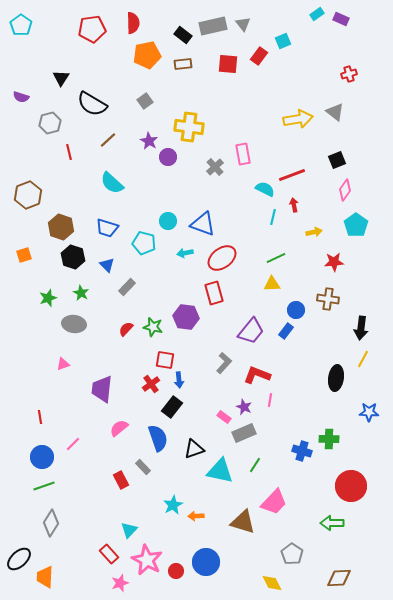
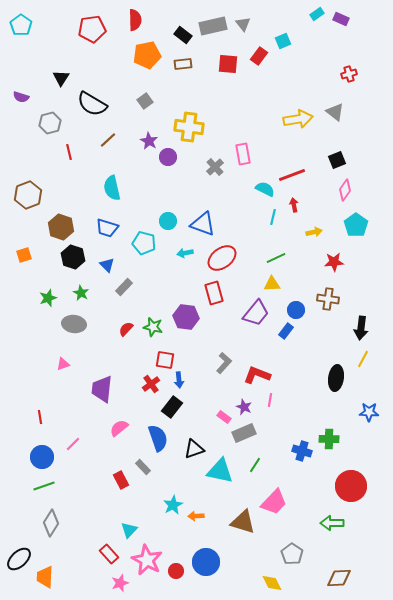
red semicircle at (133, 23): moved 2 px right, 3 px up
cyan semicircle at (112, 183): moved 5 px down; rotated 35 degrees clockwise
gray rectangle at (127, 287): moved 3 px left
purple trapezoid at (251, 331): moved 5 px right, 18 px up
